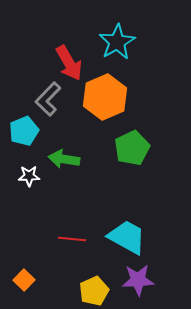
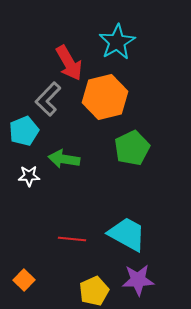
orange hexagon: rotated 9 degrees clockwise
cyan trapezoid: moved 3 px up
